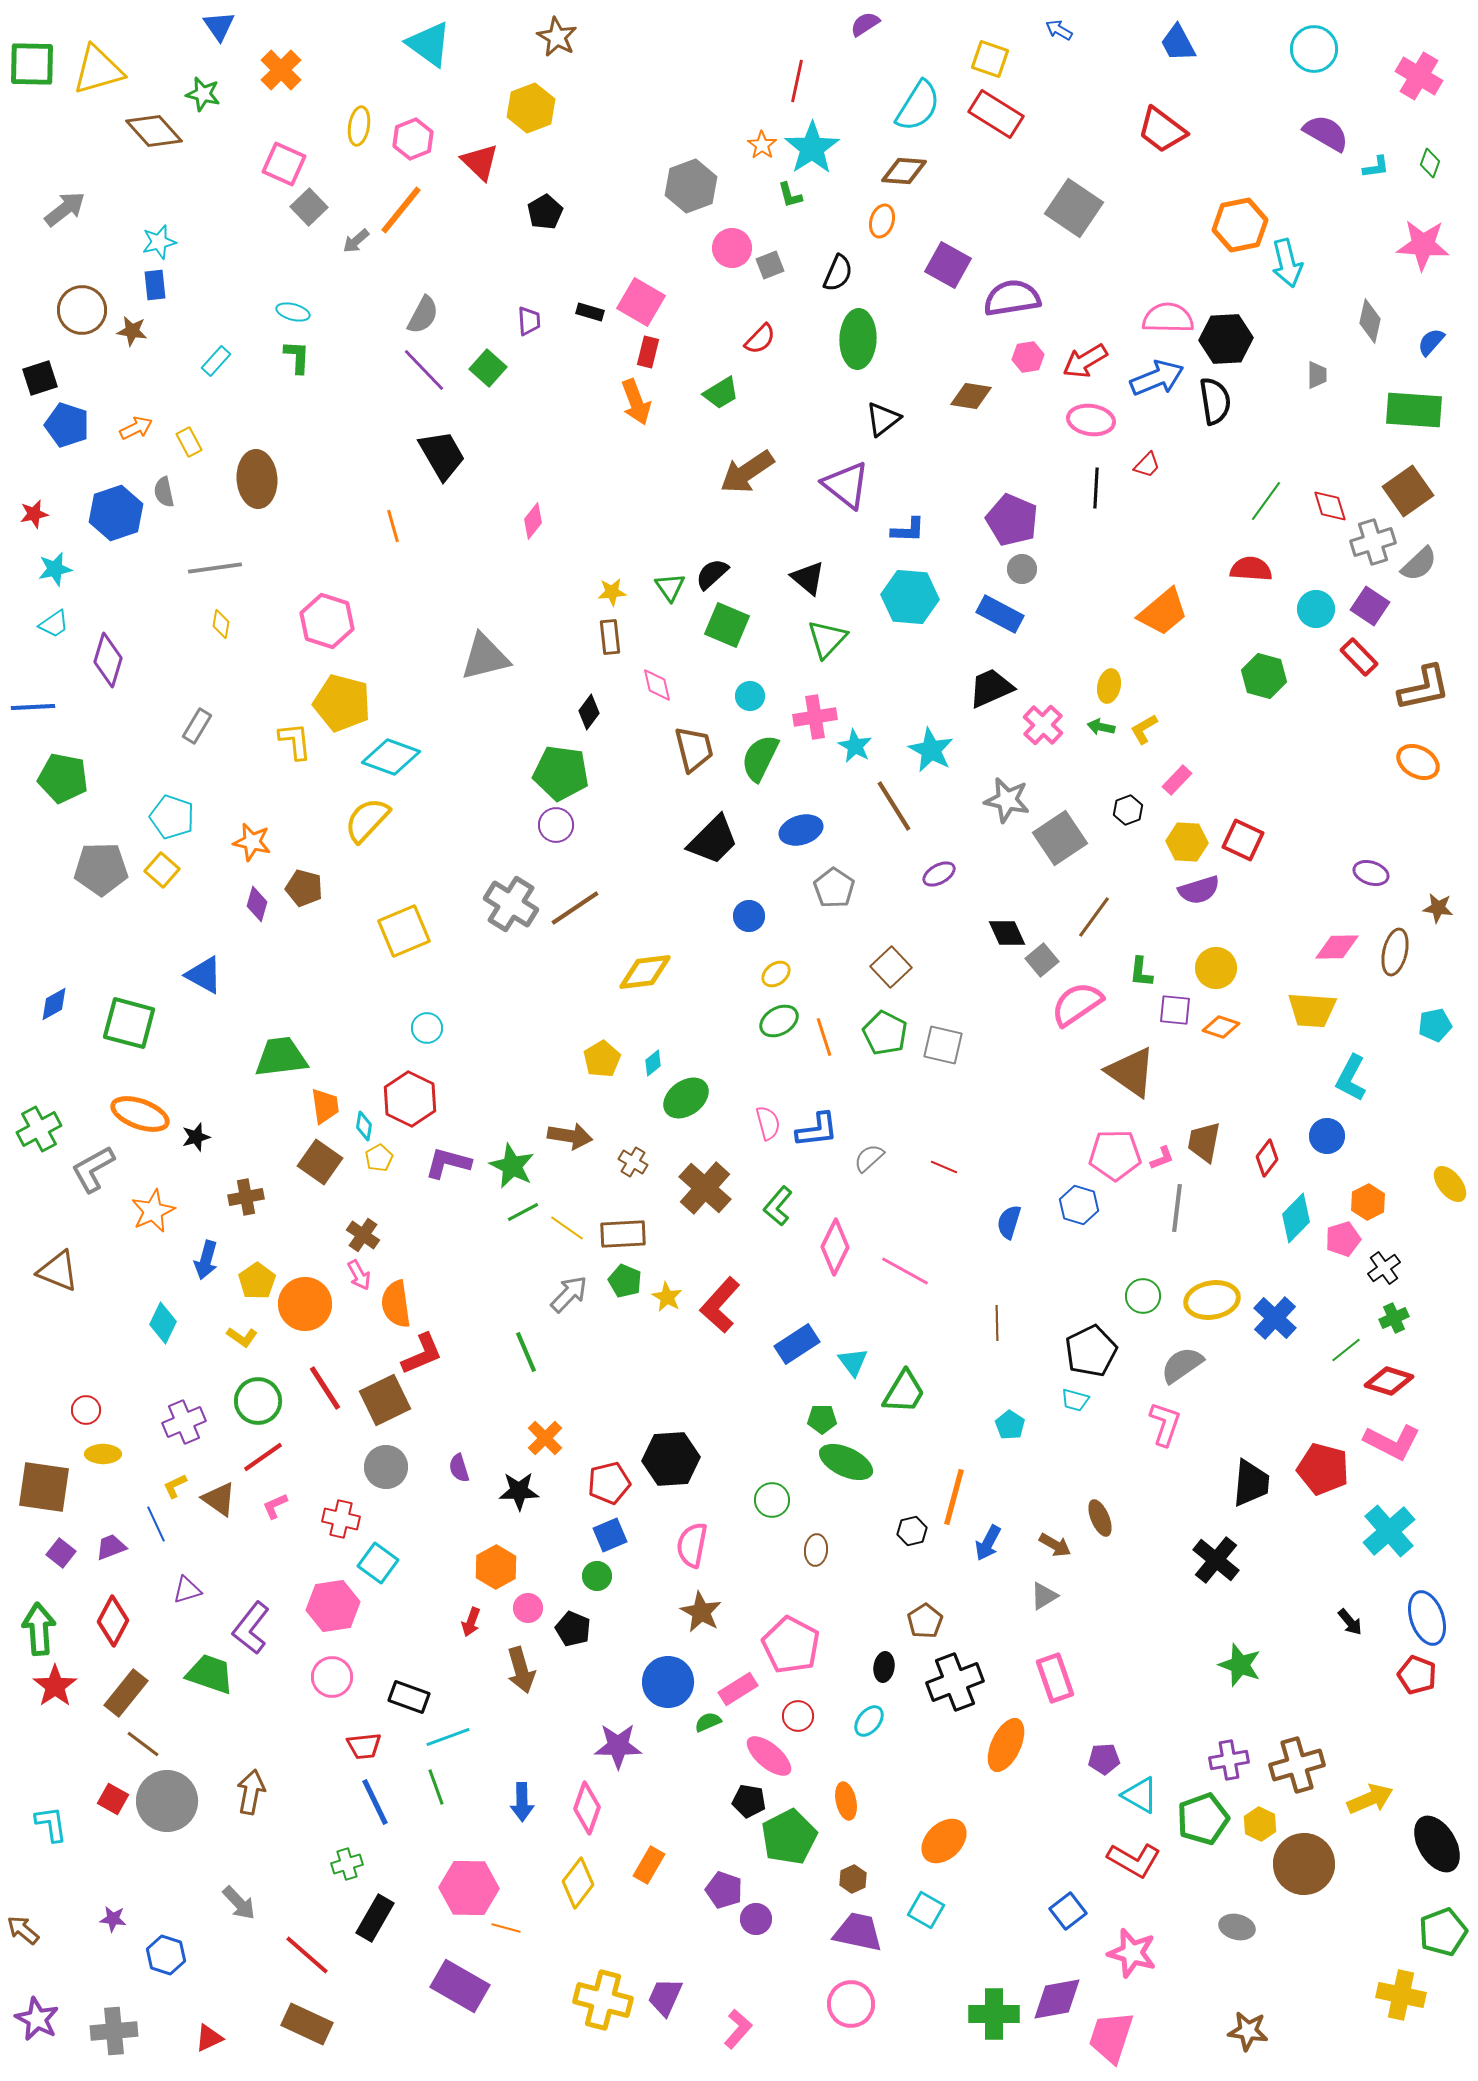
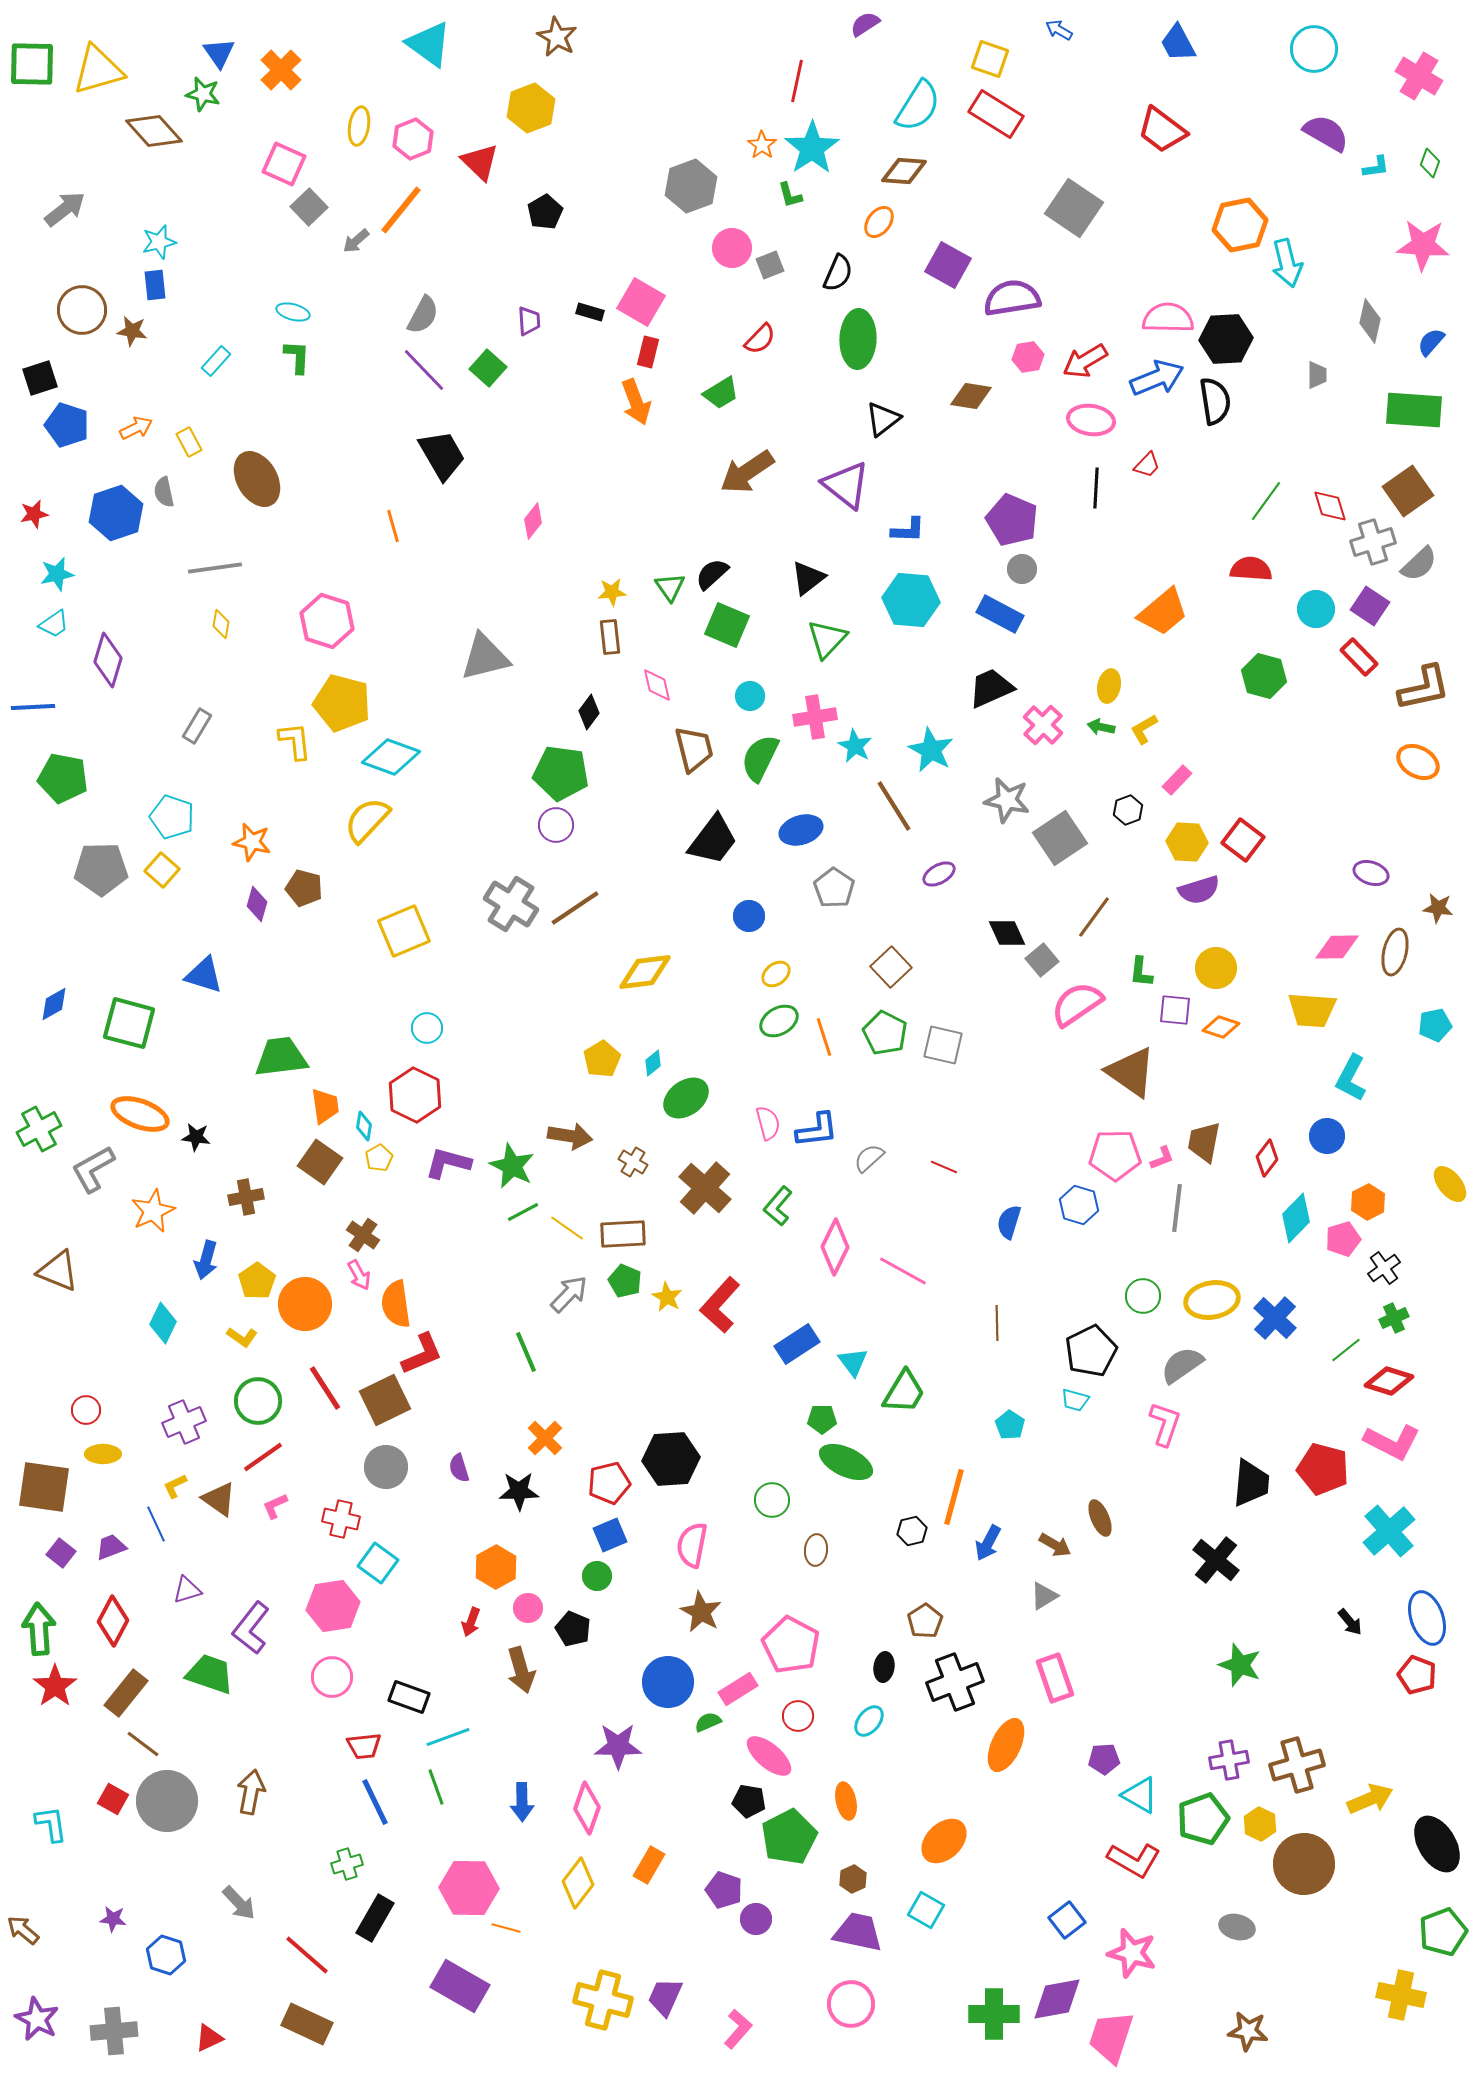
blue triangle at (219, 26): moved 27 px down
orange ellipse at (882, 221): moved 3 px left, 1 px down; rotated 20 degrees clockwise
brown ellipse at (257, 479): rotated 26 degrees counterclockwise
cyan star at (55, 569): moved 2 px right, 5 px down
black triangle at (808, 578): rotated 42 degrees clockwise
cyan hexagon at (910, 597): moved 1 px right, 3 px down
black trapezoid at (713, 840): rotated 8 degrees counterclockwise
red square at (1243, 840): rotated 12 degrees clockwise
blue triangle at (204, 975): rotated 12 degrees counterclockwise
red hexagon at (410, 1099): moved 5 px right, 4 px up
black star at (196, 1137): rotated 24 degrees clockwise
pink line at (905, 1271): moved 2 px left
blue square at (1068, 1911): moved 1 px left, 9 px down
